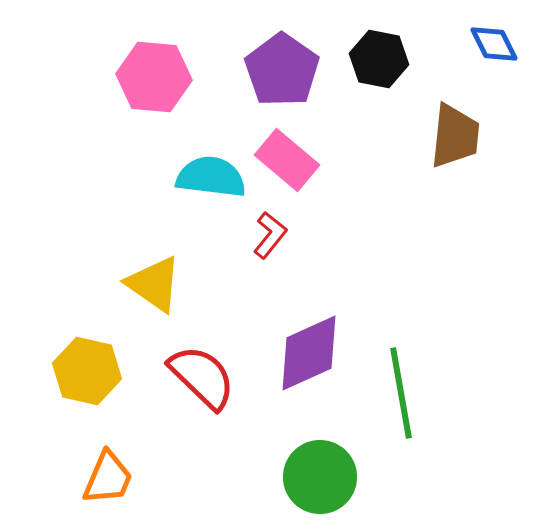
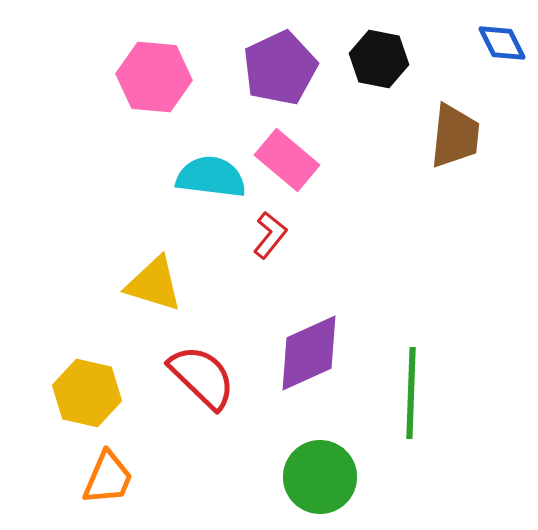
blue diamond: moved 8 px right, 1 px up
purple pentagon: moved 2 px left, 2 px up; rotated 12 degrees clockwise
yellow triangle: rotated 18 degrees counterclockwise
yellow hexagon: moved 22 px down
green line: moved 10 px right; rotated 12 degrees clockwise
